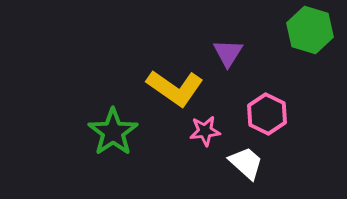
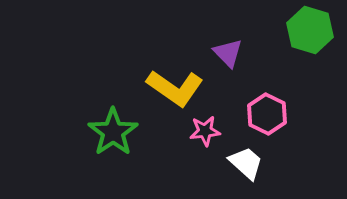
purple triangle: rotated 16 degrees counterclockwise
